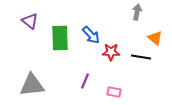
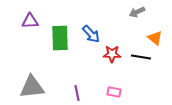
gray arrow: rotated 126 degrees counterclockwise
purple triangle: rotated 42 degrees counterclockwise
blue arrow: moved 1 px up
red star: moved 1 px right, 2 px down
purple line: moved 8 px left, 12 px down; rotated 35 degrees counterclockwise
gray triangle: moved 2 px down
